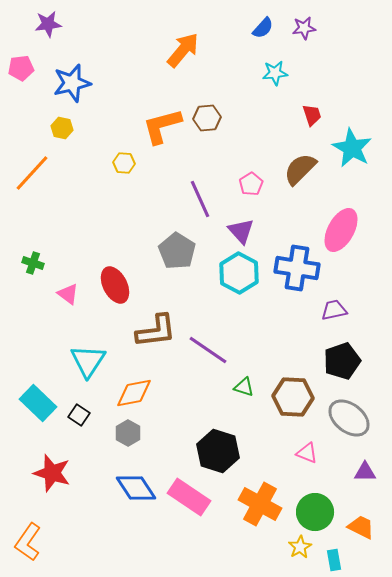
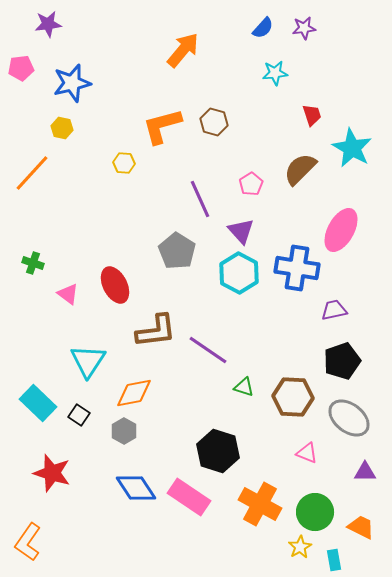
brown hexagon at (207, 118): moved 7 px right, 4 px down; rotated 20 degrees clockwise
gray hexagon at (128, 433): moved 4 px left, 2 px up
